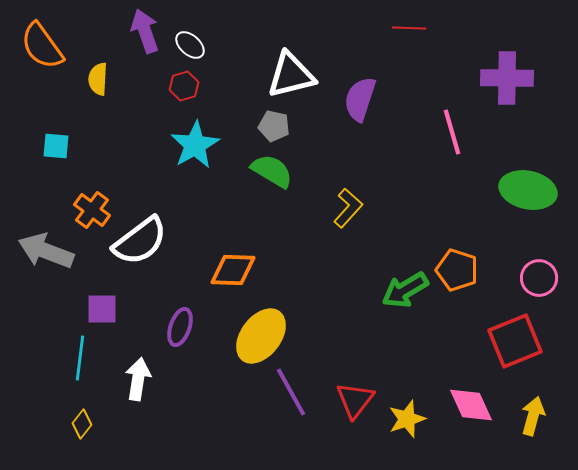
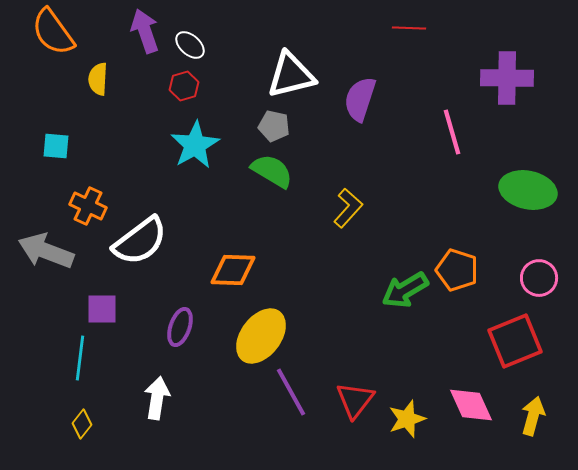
orange semicircle: moved 11 px right, 14 px up
orange cross: moved 4 px left, 4 px up; rotated 12 degrees counterclockwise
white arrow: moved 19 px right, 19 px down
